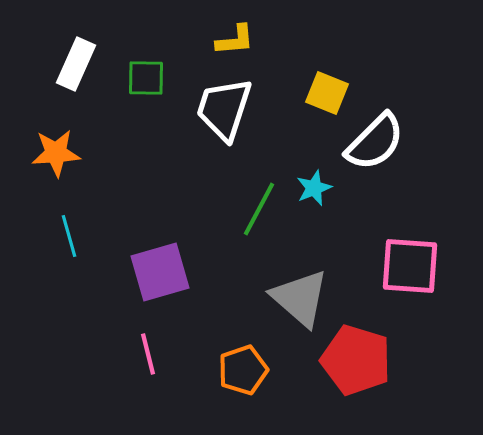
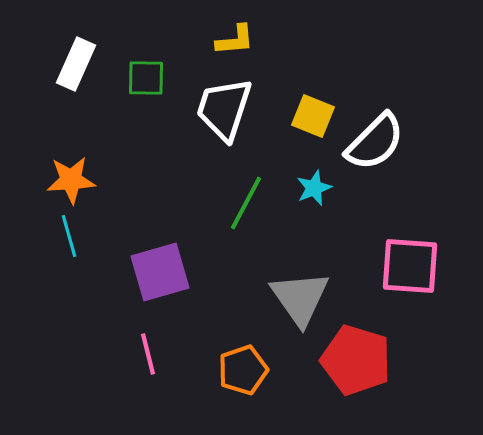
yellow square: moved 14 px left, 23 px down
orange star: moved 15 px right, 27 px down
green line: moved 13 px left, 6 px up
gray triangle: rotated 14 degrees clockwise
